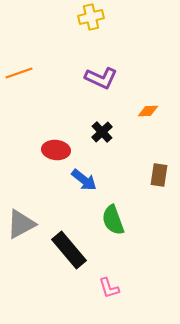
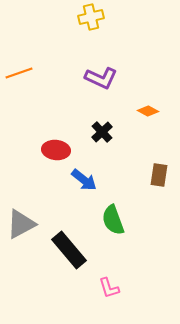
orange diamond: rotated 30 degrees clockwise
